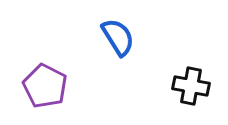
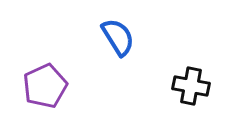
purple pentagon: rotated 21 degrees clockwise
